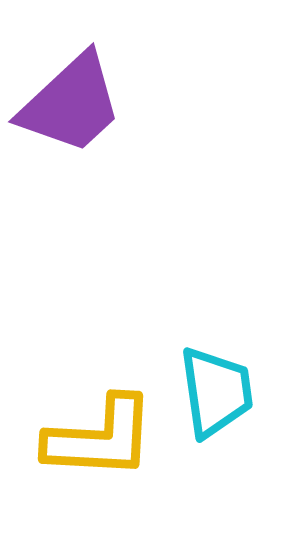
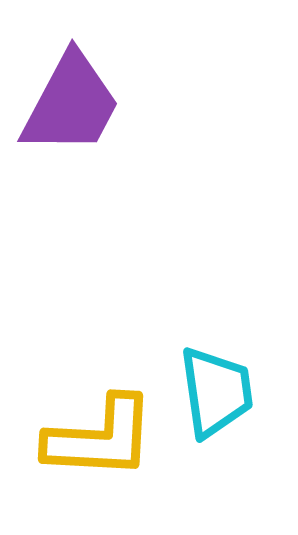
purple trapezoid: rotated 19 degrees counterclockwise
